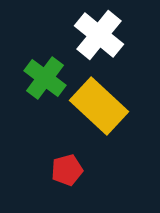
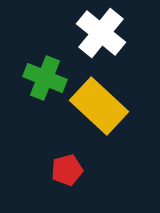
white cross: moved 2 px right, 2 px up
green cross: rotated 15 degrees counterclockwise
